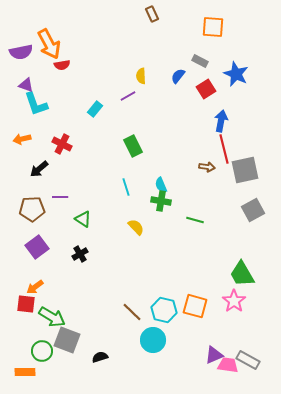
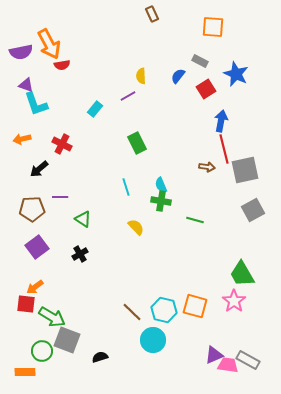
green rectangle at (133, 146): moved 4 px right, 3 px up
